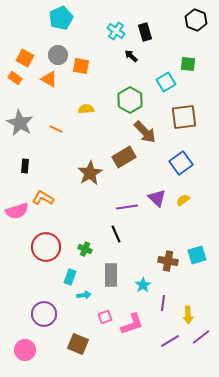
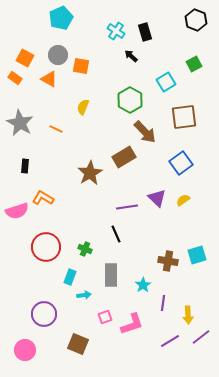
green square at (188, 64): moved 6 px right; rotated 35 degrees counterclockwise
yellow semicircle at (86, 109): moved 3 px left, 2 px up; rotated 63 degrees counterclockwise
